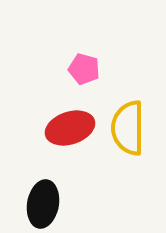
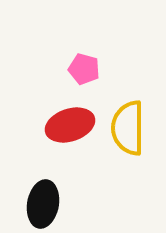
red ellipse: moved 3 px up
